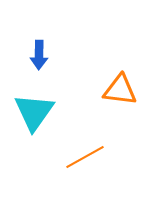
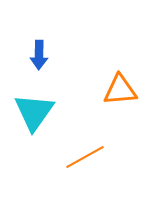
orange triangle: rotated 12 degrees counterclockwise
